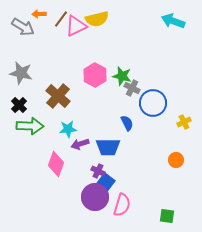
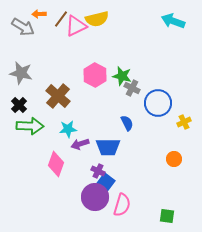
blue circle: moved 5 px right
orange circle: moved 2 px left, 1 px up
